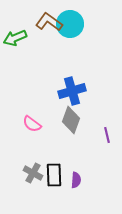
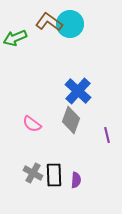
blue cross: moved 6 px right; rotated 32 degrees counterclockwise
